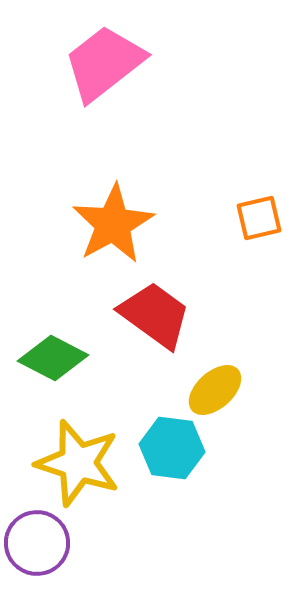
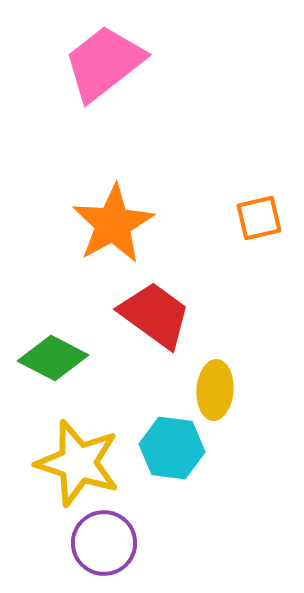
yellow ellipse: rotated 44 degrees counterclockwise
purple circle: moved 67 px right
